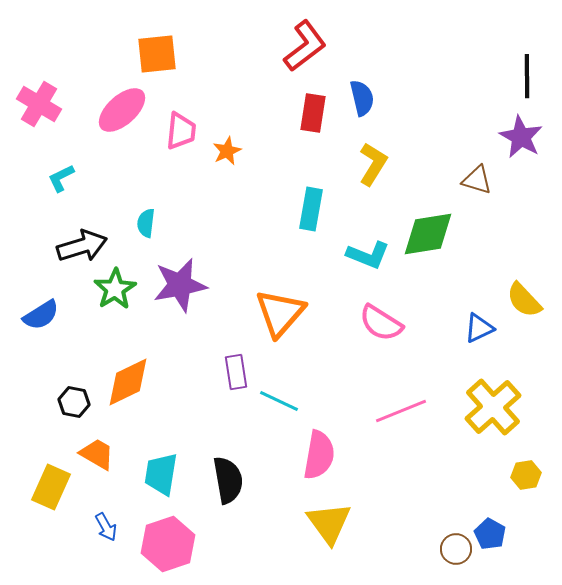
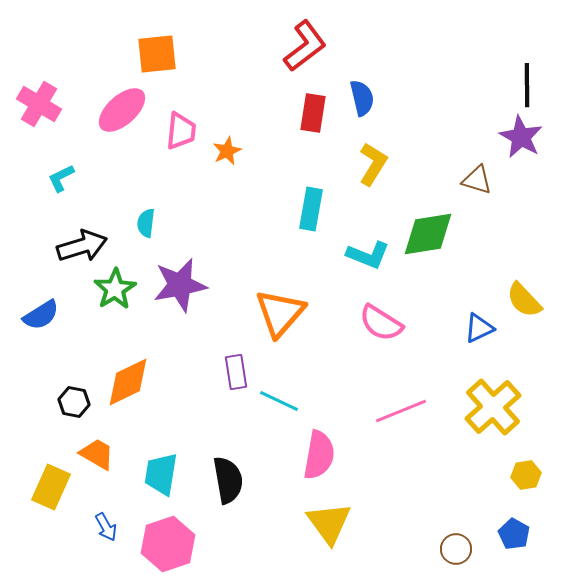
black line at (527, 76): moved 9 px down
blue pentagon at (490, 534): moved 24 px right
